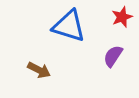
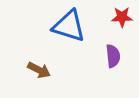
red star: rotated 20 degrees clockwise
purple semicircle: rotated 140 degrees clockwise
